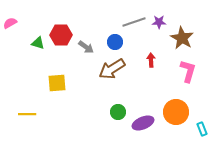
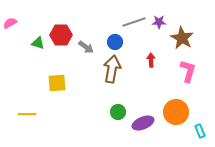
brown arrow: rotated 132 degrees clockwise
cyan rectangle: moved 2 px left, 2 px down
